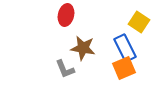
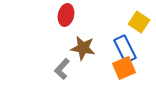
blue rectangle: moved 1 px down
gray L-shape: moved 3 px left; rotated 65 degrees clockwise
